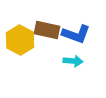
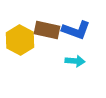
blue L-shape: moved 4 px up
cyan arrow: moved 2 px right
